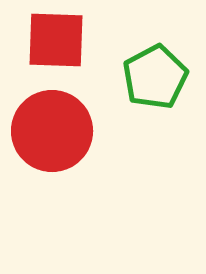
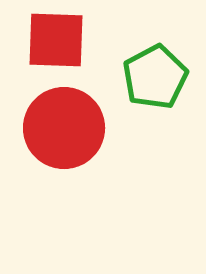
red circle: moved 12 px right, 3 px up
